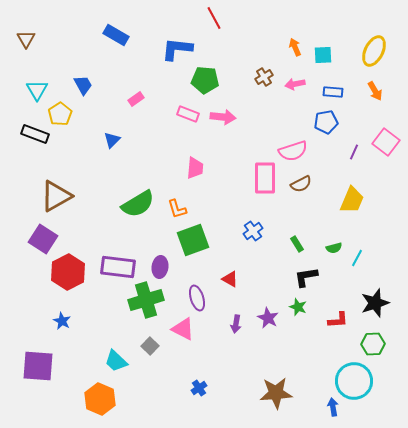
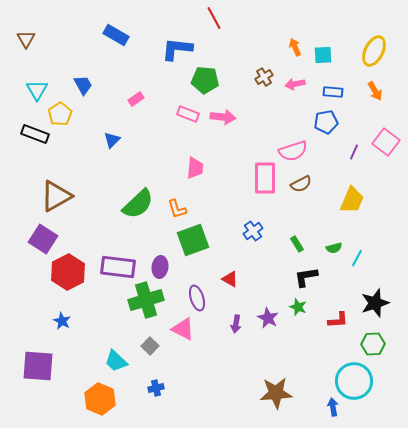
green semicircle at (138, 204): rotated 12 degrees counterclockwise
blue cross at (199, 388): moved 43 px left; rotated 21 degrees clockwise
